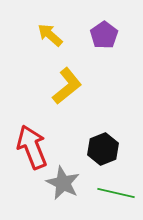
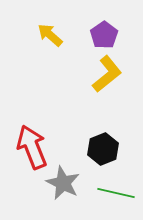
yellow L-shape: moved 40 px right, 12 px up
